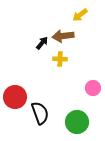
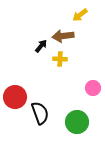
black arrow: moved 1 px left, 3 px down
